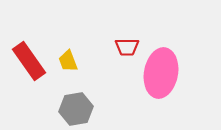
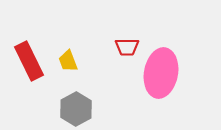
red rectangle: rotated 9 degrees clockwise
gray hexagon: rotated 20 degrees counterclockwise
